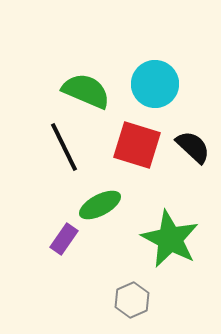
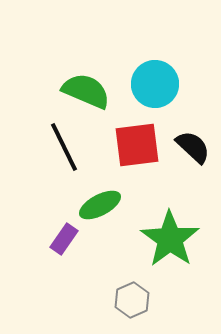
red square: rotated 24 degrees counterclockwise
green star: rotated 8 degrees clockwise
